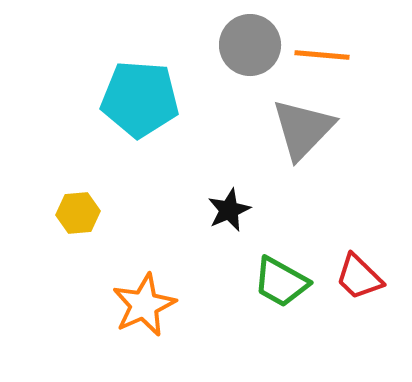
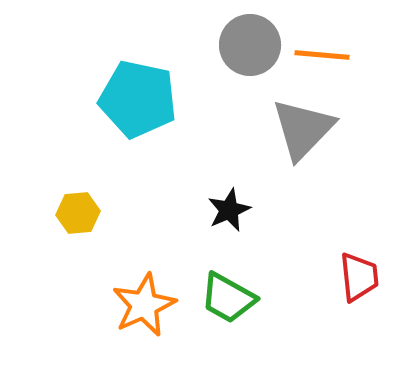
cyan pentagon: moved 2 px left; rotated 8 degrees clockwise
red trapezoid: rotated 140 degrees counterclockwise
green trapezoid: moved 53 px left, 16 px down
